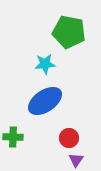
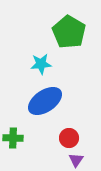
green pentagon: rotated 20 degrees clockwise
cyan star: moved 4 px left
green cross: moved 1 px down
